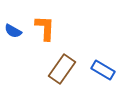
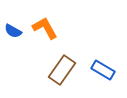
orange L-shape: rotated 32 degrees counterclockwise
brown rectangle: moved 1 px down
